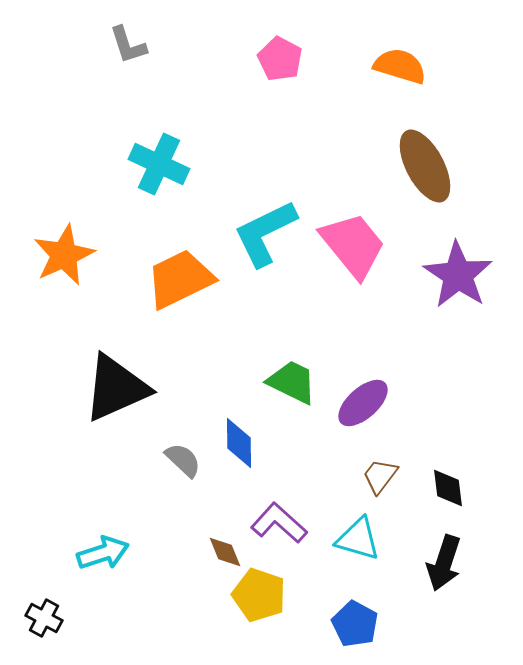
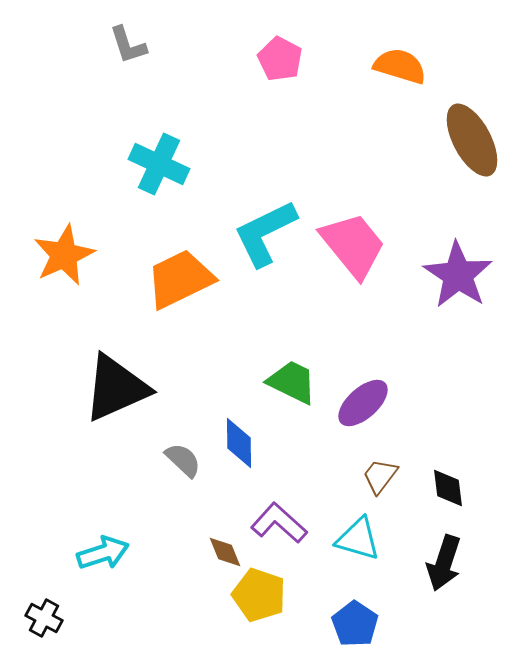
brown ellipse: moved 47 px right, 26 px up
blue pentagon: rotated 6 degrees clockwise
